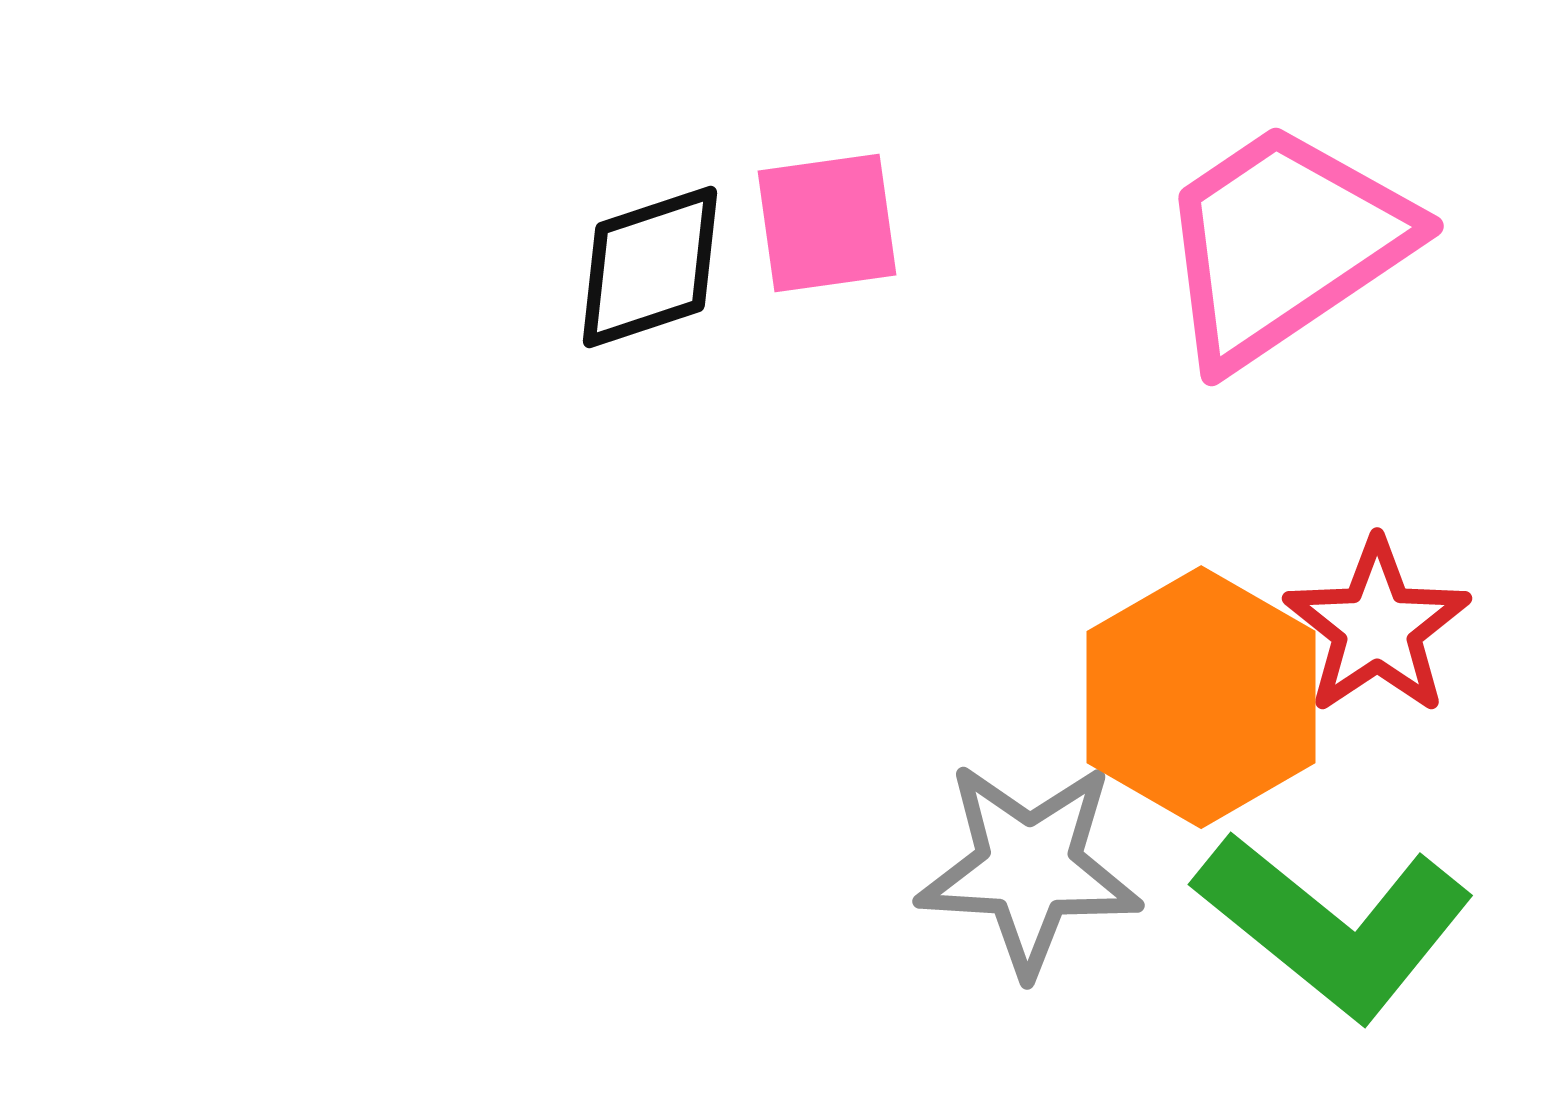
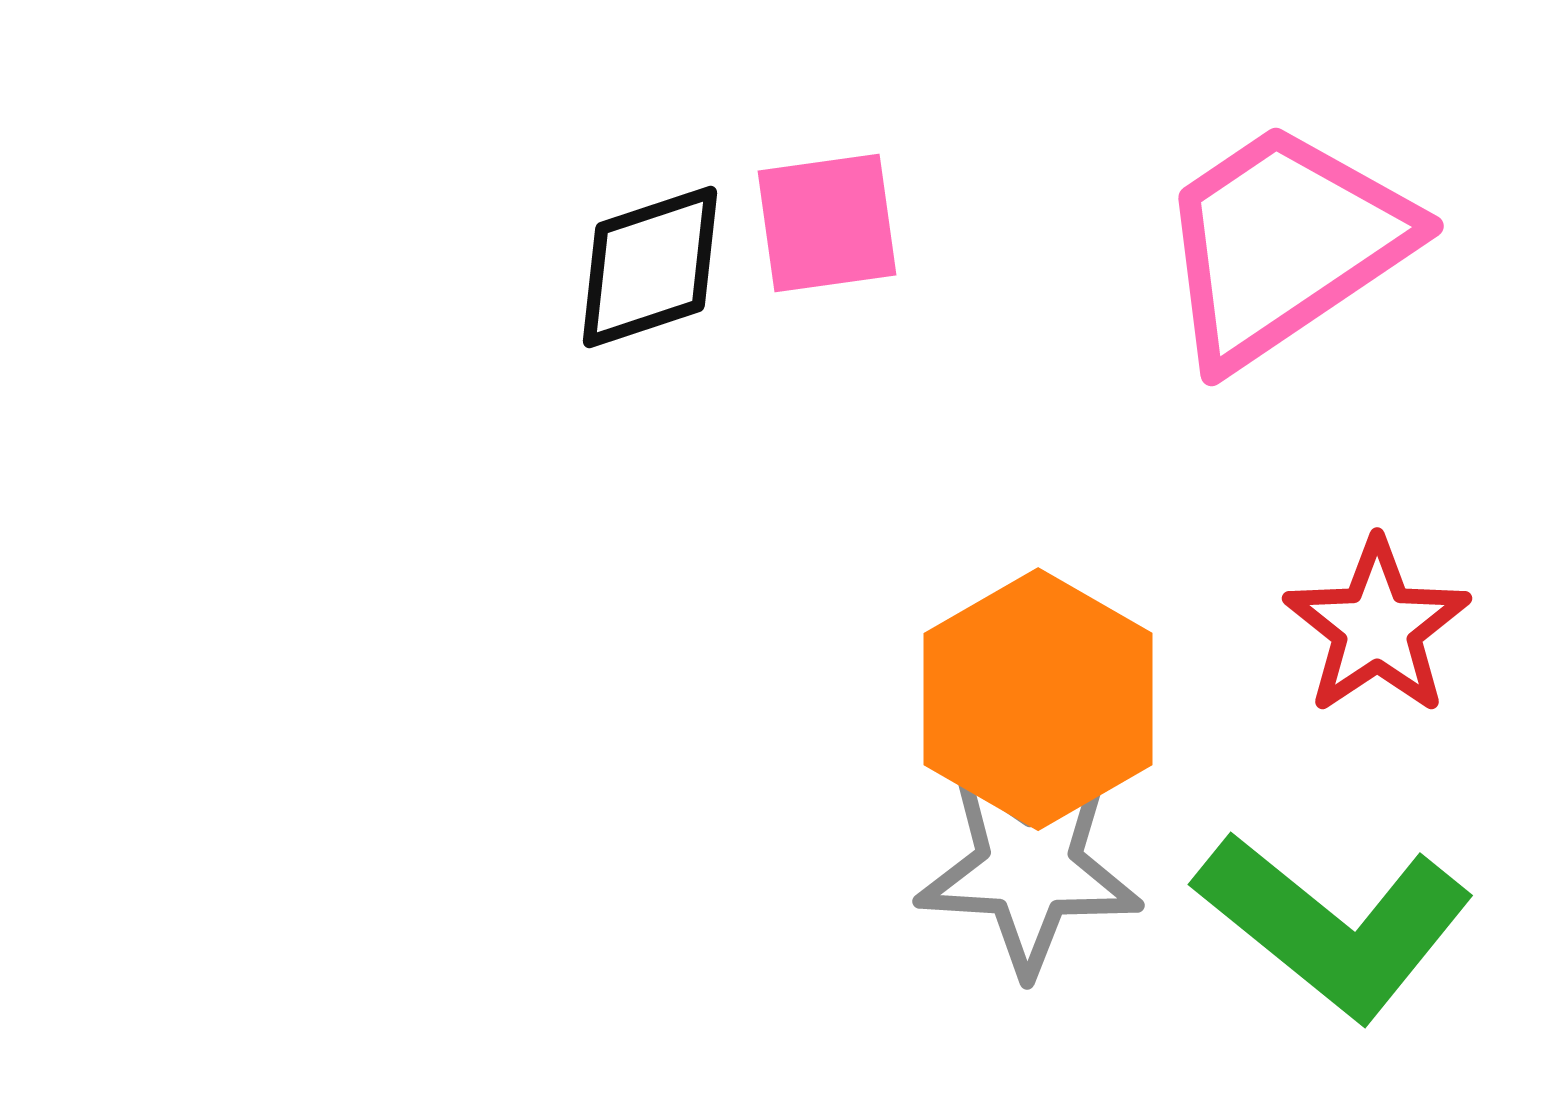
orange hexagon: moved 163 px left, 2 px down
